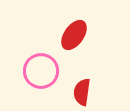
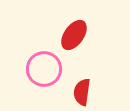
pink circle: moved 3 px right, 2 px up
